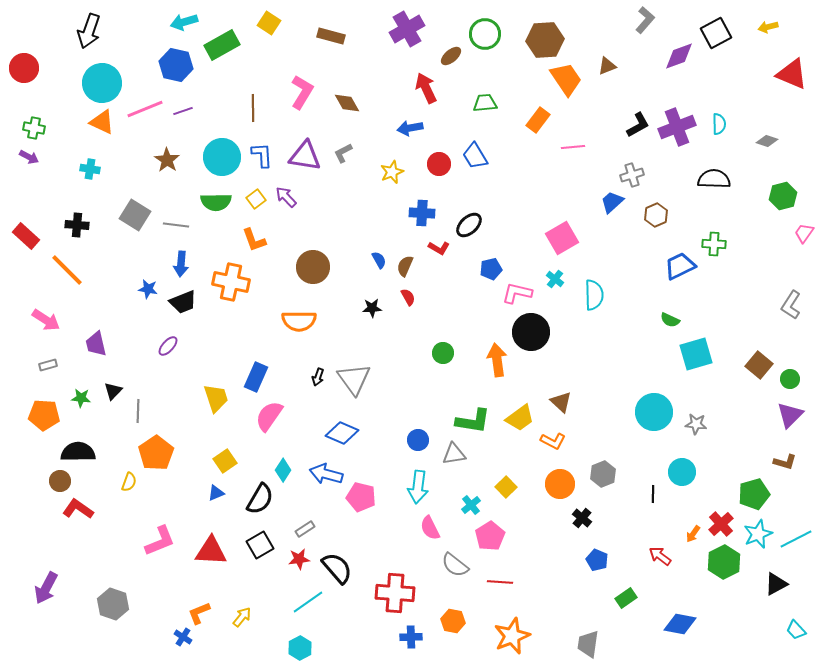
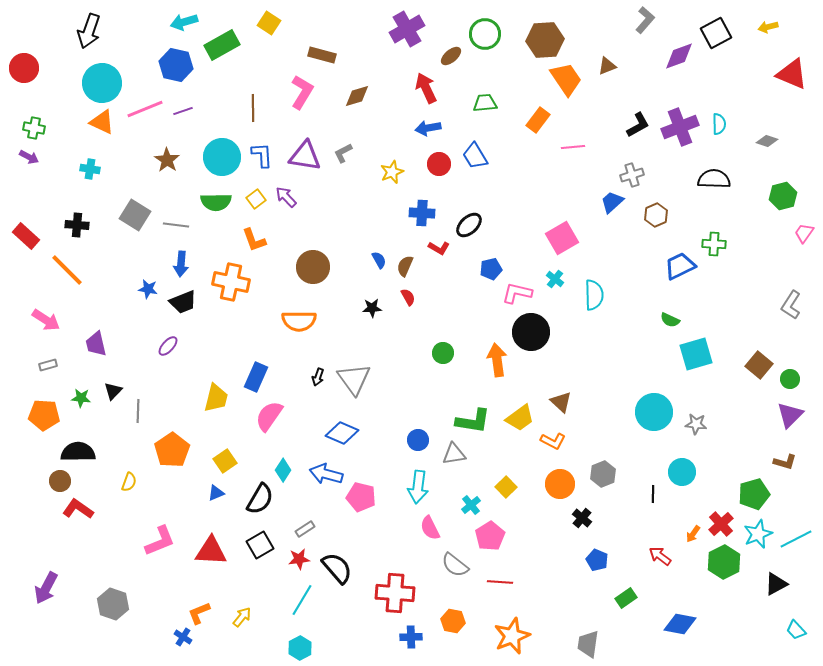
brown rectangle at (331, 36): moved 9 px left, 19 px down
brown diamond at (347, 103): moved 10 px right, 7 px up; rotated 76 degrees counterclockwise
purple cross at (677, 127): moved 3 px right
blue arrow at (410, 128): moved 18 px right
yellow trapezoid at (216, 398): rotated 32 degrees clockwise
orange pentagon at (156, 453): moved 16 px right, 3 px up
cyan line at (308, 602): moved 6 px left, 2 px up; rotated 24 degrees counterclockwise
